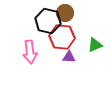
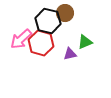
red hexagon: moved 21 px left, 6 px down; rotated 10 degrees clockwise
green triangle: moved 10 px left, 3 px up
pink arrow: moved 9 px left, 13 px up; rotated 55 degrees clockwise
purple triangle: moved 1 px right, 3 px up; rotated 16 degrees counterclockwise
